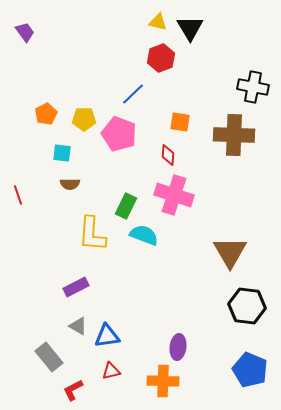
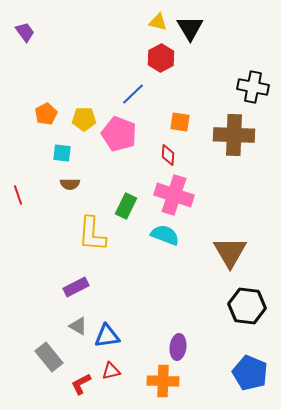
red hexagon: rotated 8 degrees counterclockwise
cyan semicircle: moved 21 px right
blue pentagon: moved 3 px down
red L-shape: moved 8 px right, 6 px up
